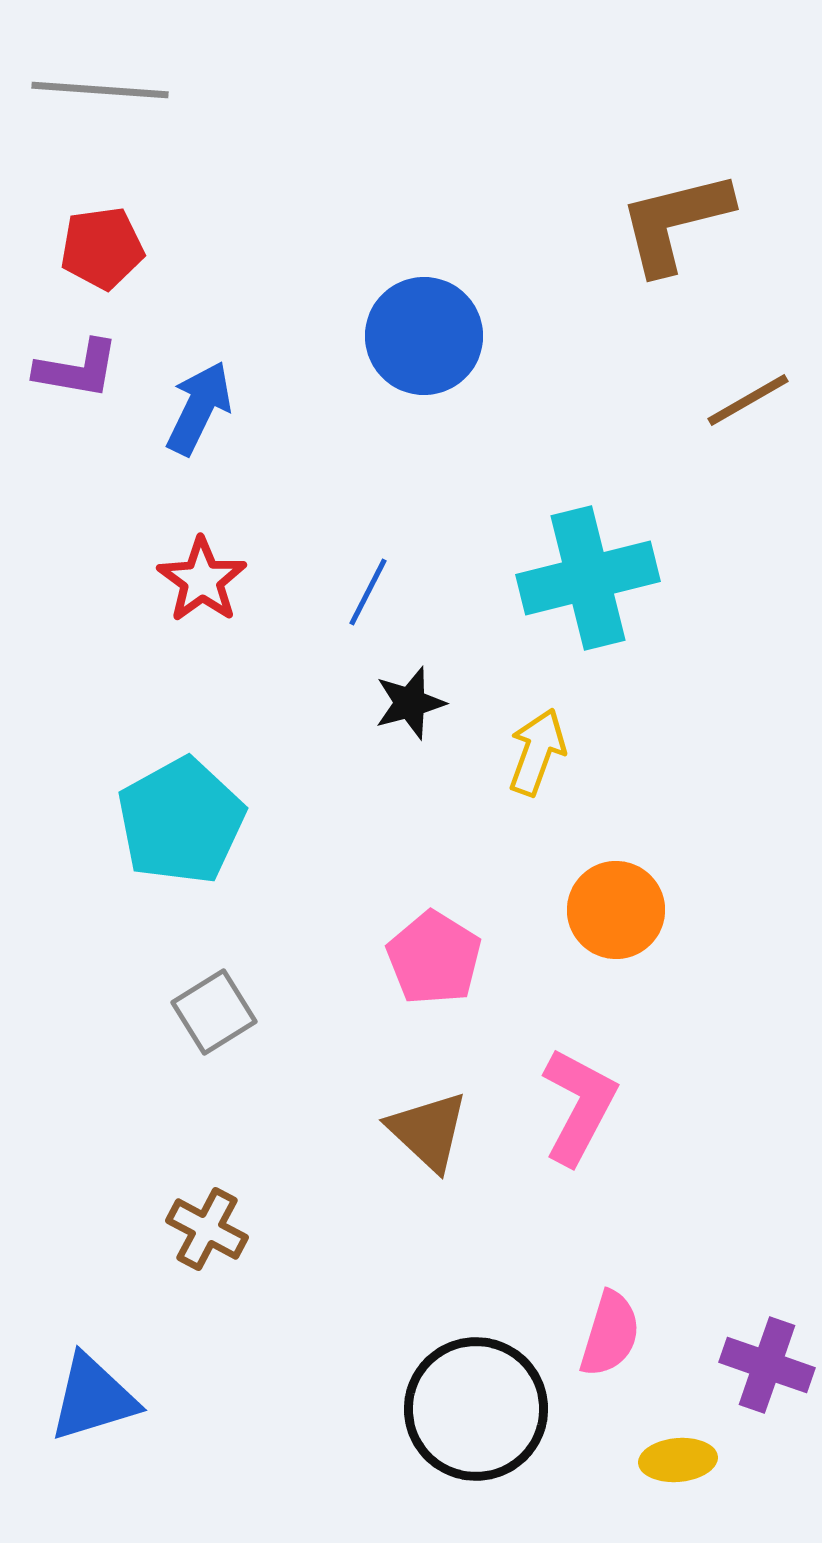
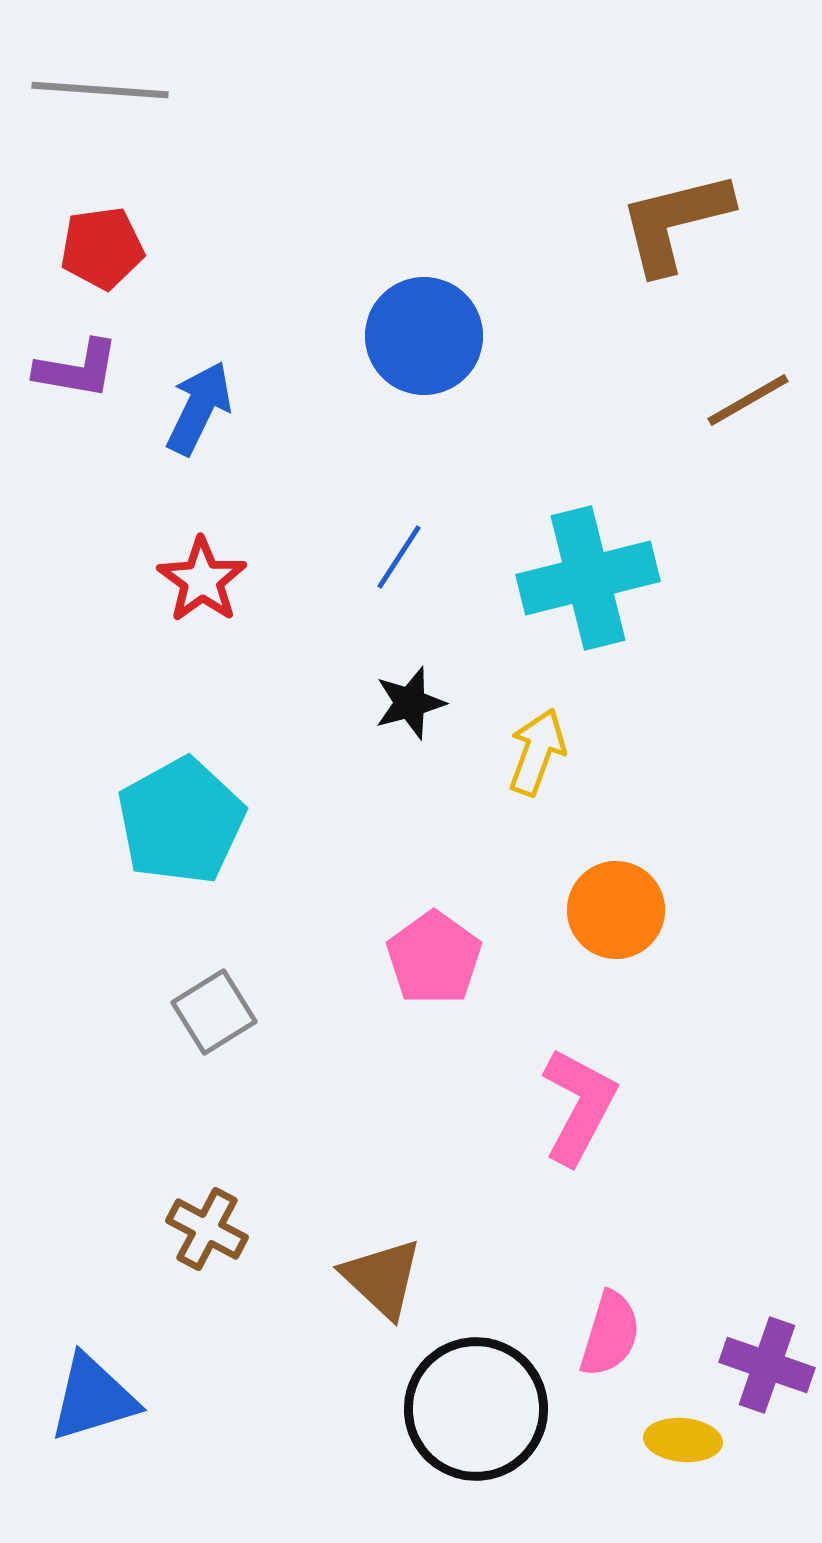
blue line: moved 31 px right, 35 px up; rotated 6 degrees clockwise
pink pentagon: rotated 4 degrees clockwise
brown triangle: moved 46 px left, 147 px down
yellow ellipse: moved 5 px right, 20 px up; rotated 10 degrees clockwise
